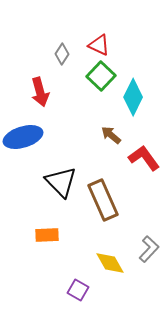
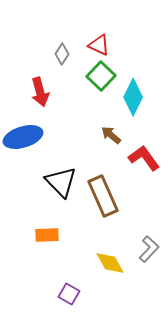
brown rectangle: moved 4 px up
purple square: moved 9 px left, 4 px down
